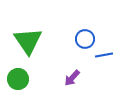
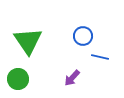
blue circle: moved 2 px left, 3 px up
blue line: moved 4 px left, 2 px down; rotated 24 degrees clockwise
